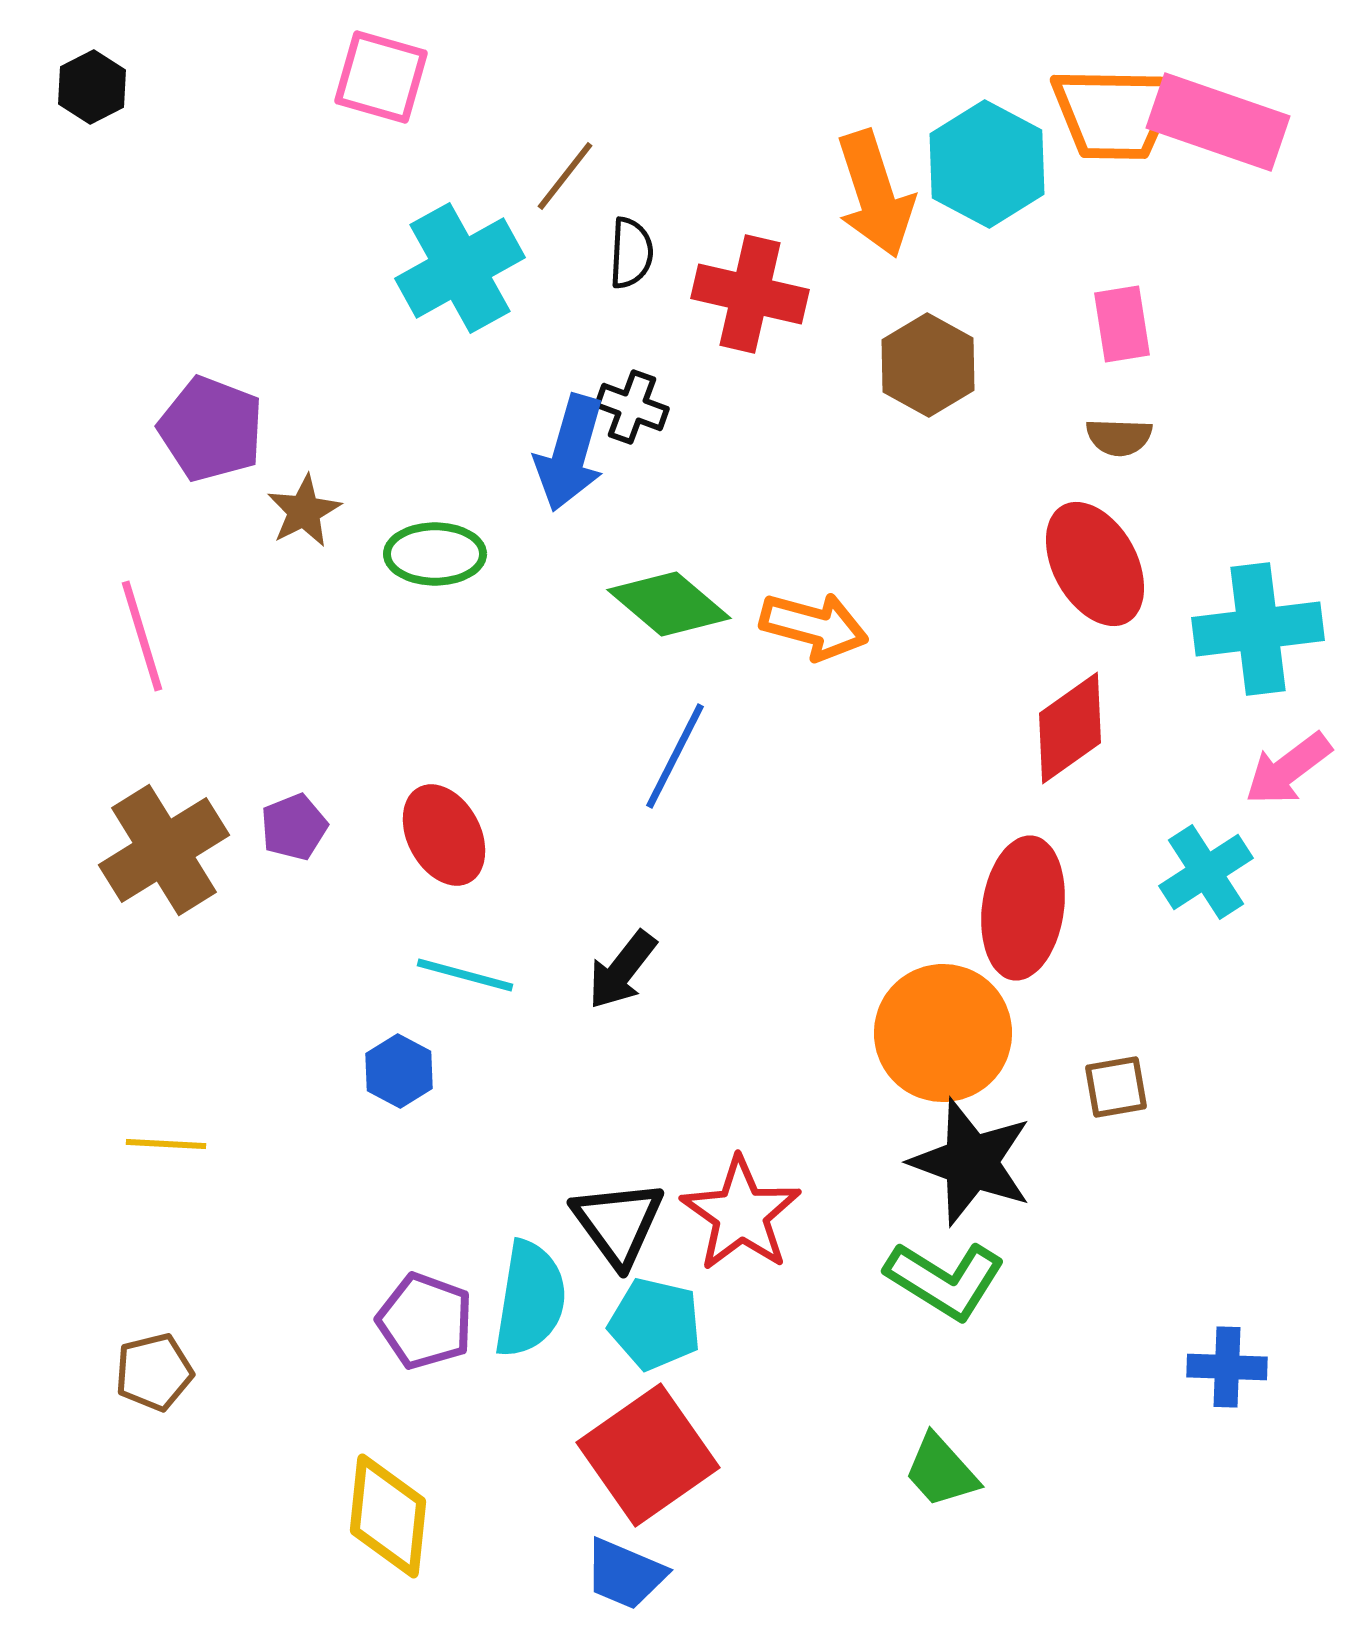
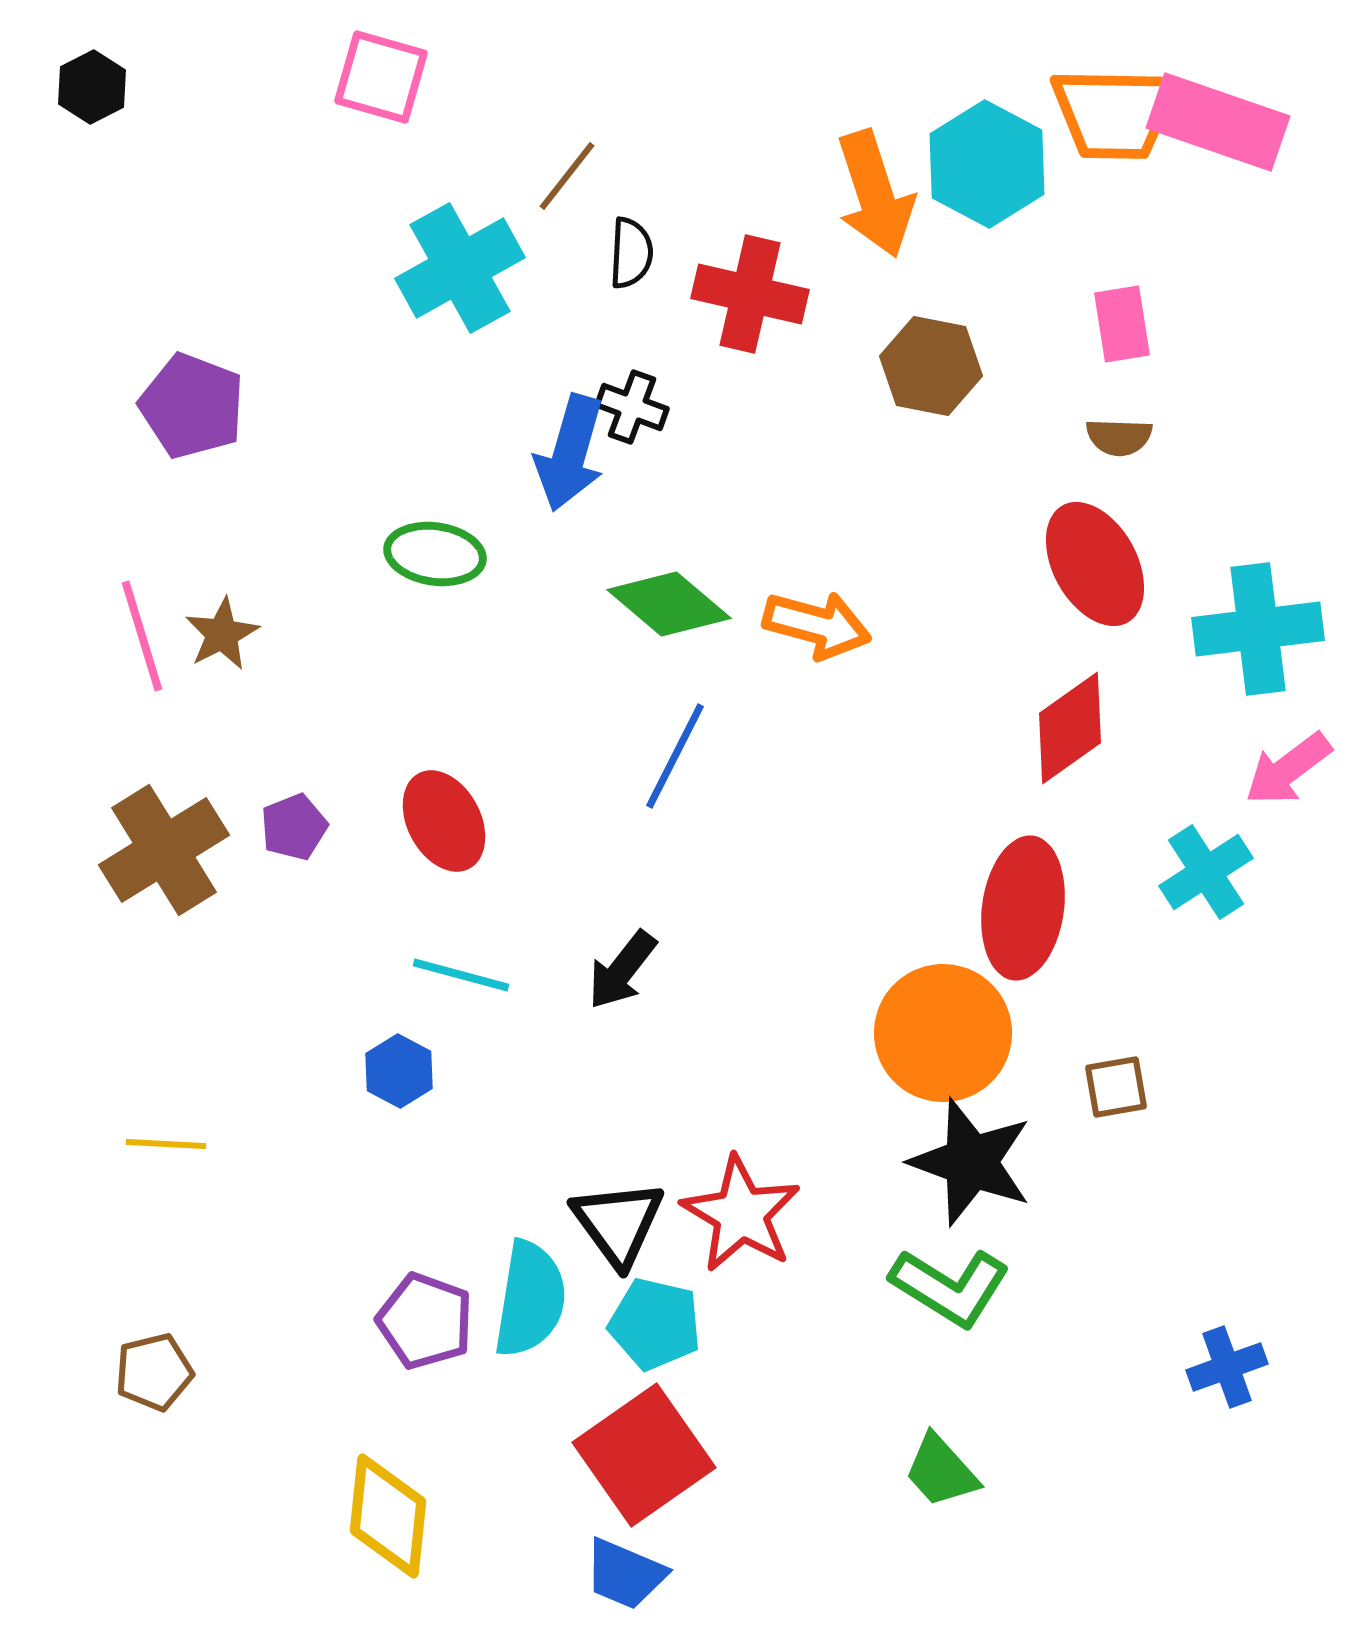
brown line at (565, 176): moved 2 px right
brown hexagon at (928, 365): moved 3 px right, 1 px down; rotated 18 degrees counterclockwise
purple pentagon at (211, 429): moved 19 px left, 23 px up
brown star at (304, 511): moved 82 px left, 123 px down
green ellipse at (435, 554): rotated 8 degrees clockwise
orange arrow at (814, 626): moved 3 px right, 1 px up
red ellipse at (444, 835): moved 14 px up
cyan line at (465, 975): moved 4 px left
red star at (741, 1214): rotated 4 degrees counterclockwise
green L-shape at (945, 1280): moved 5 px right, 7 px down
blue cross at (1227, 1367): rotated 22 degrees counterclockwise
red square at (648, 1455): moved 4 px left
